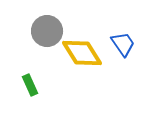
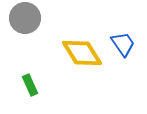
gray circle: moved 22 px left, 13 px up
